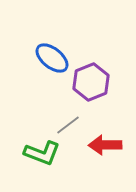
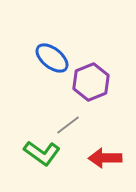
red arrow: moved 13 px down
green L-shape: rotated 15 degrees clockwise
